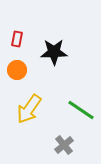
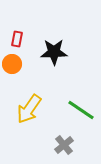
orange circle: moved 5 px left, 6 px up
